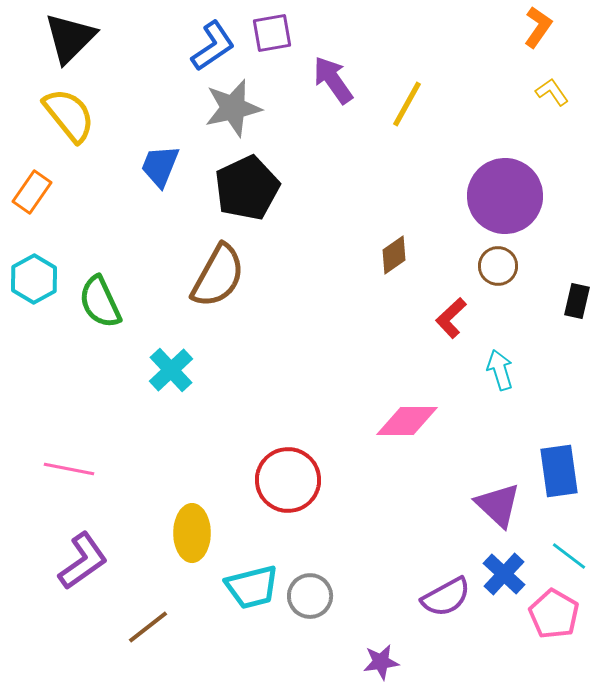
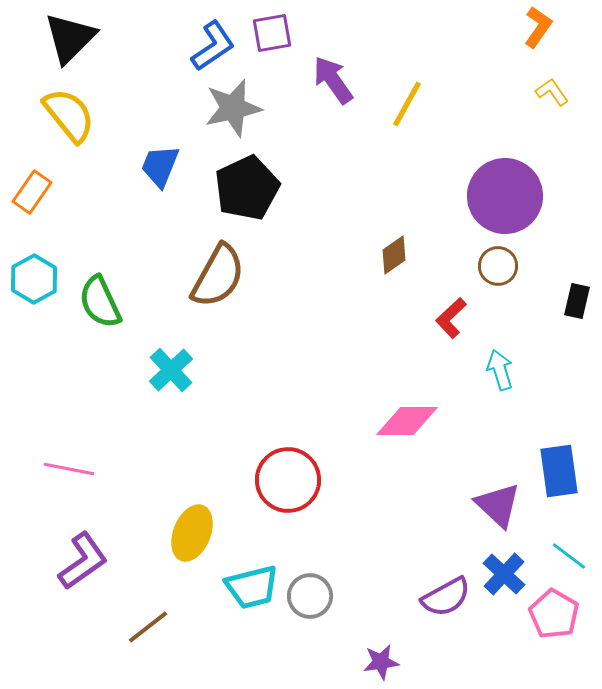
yellow ellipse: rotated 22 degrees clockwise
